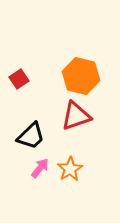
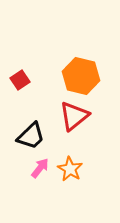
red square: moved 1 px right, 1 px down
red triangle: moved 2 px left; rotated 20 degrees counterclockwise
orange star: rotated 10 degrees counterclockwise
